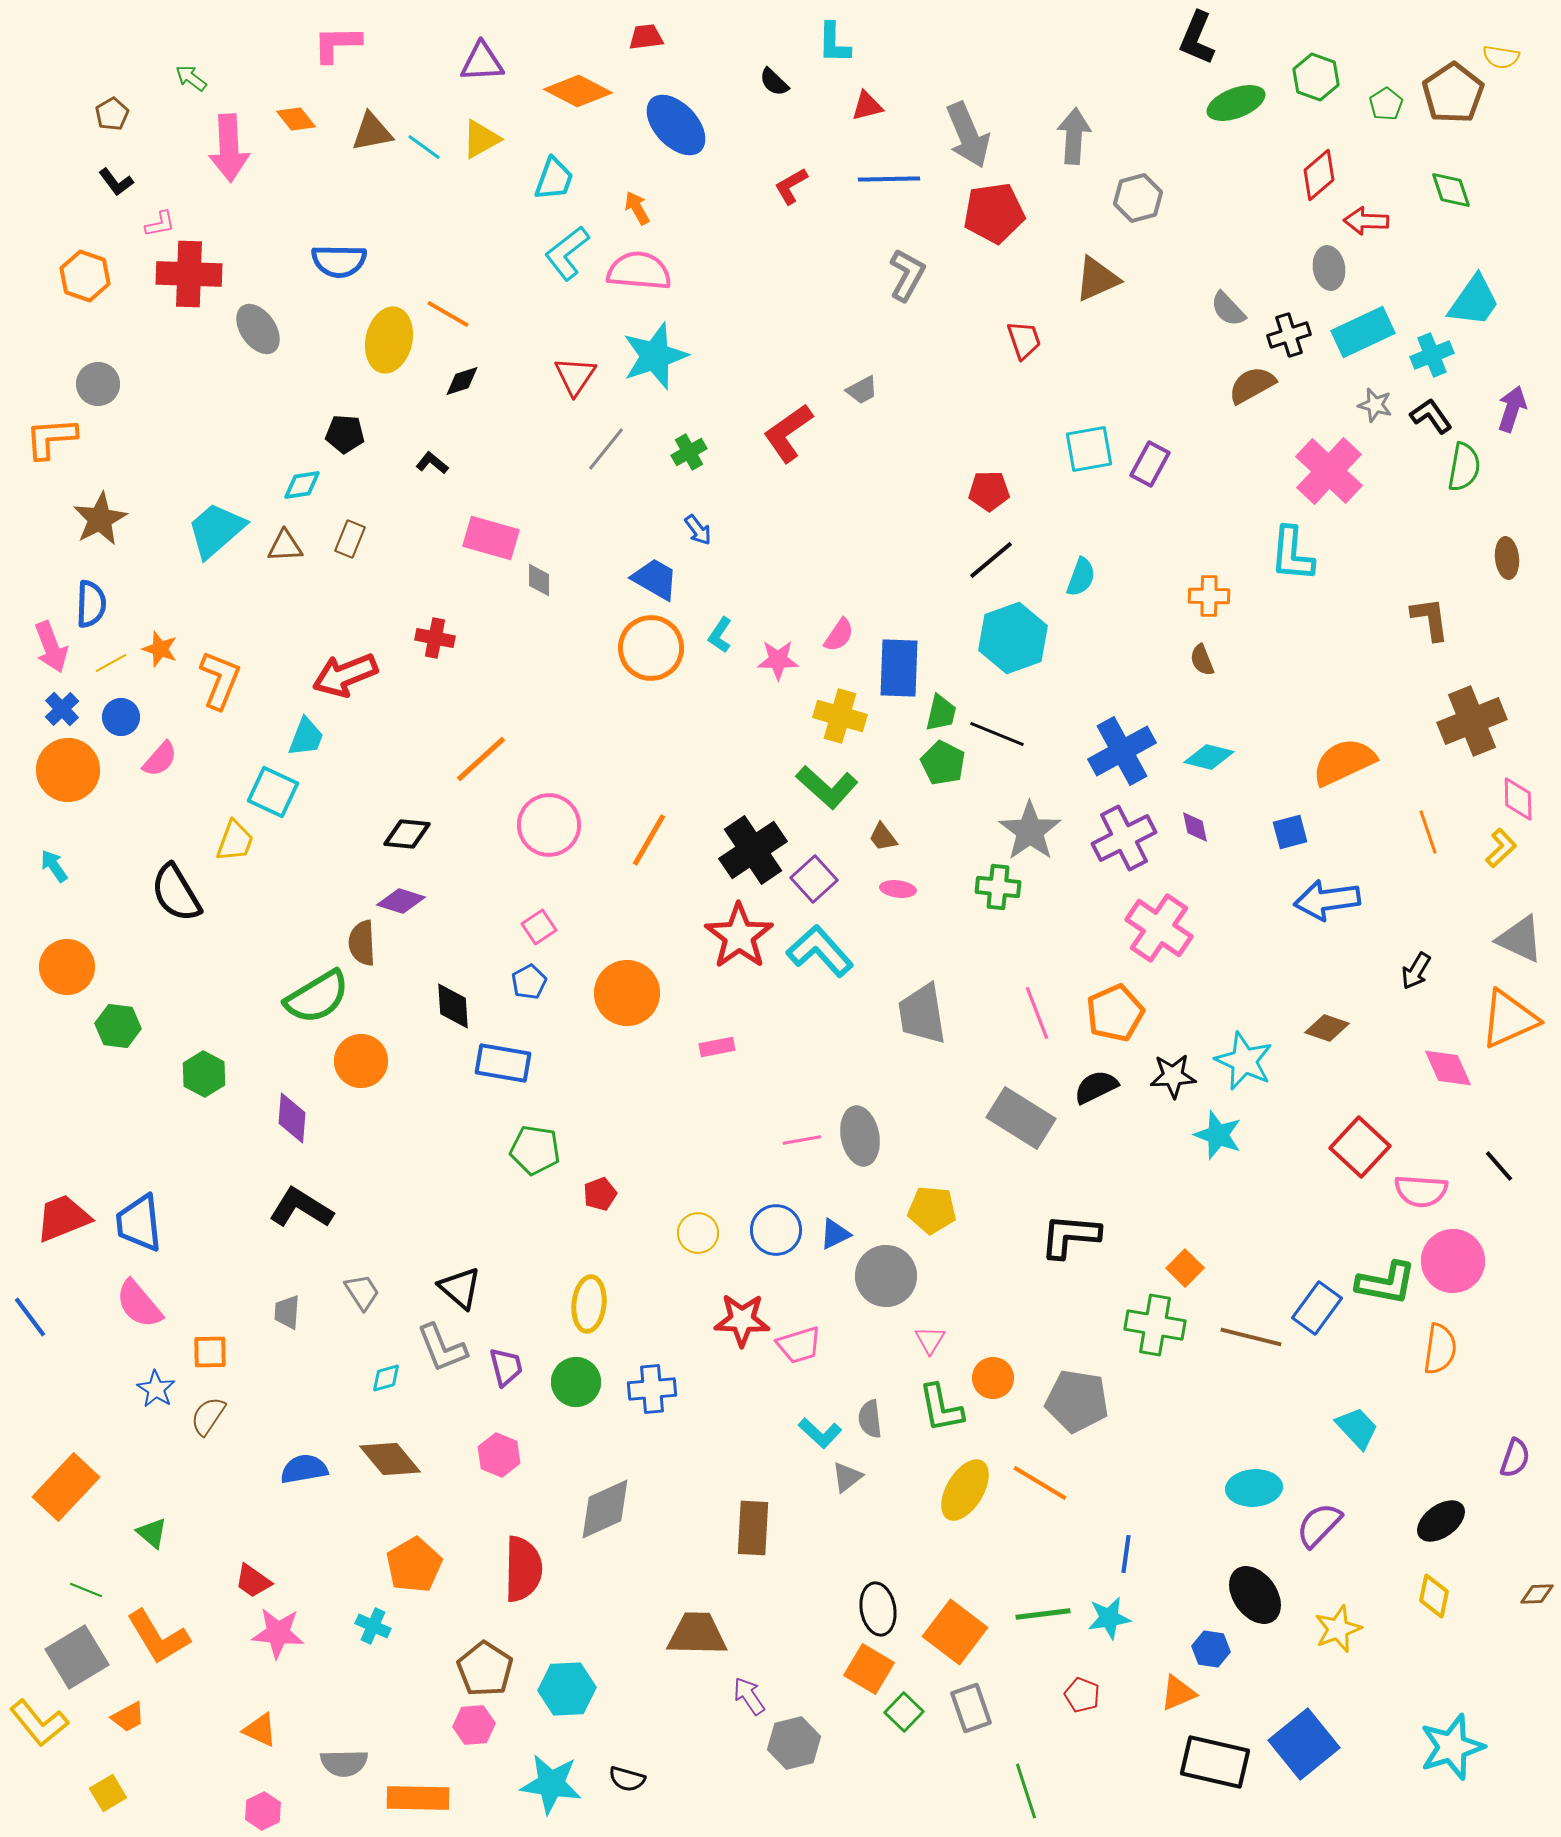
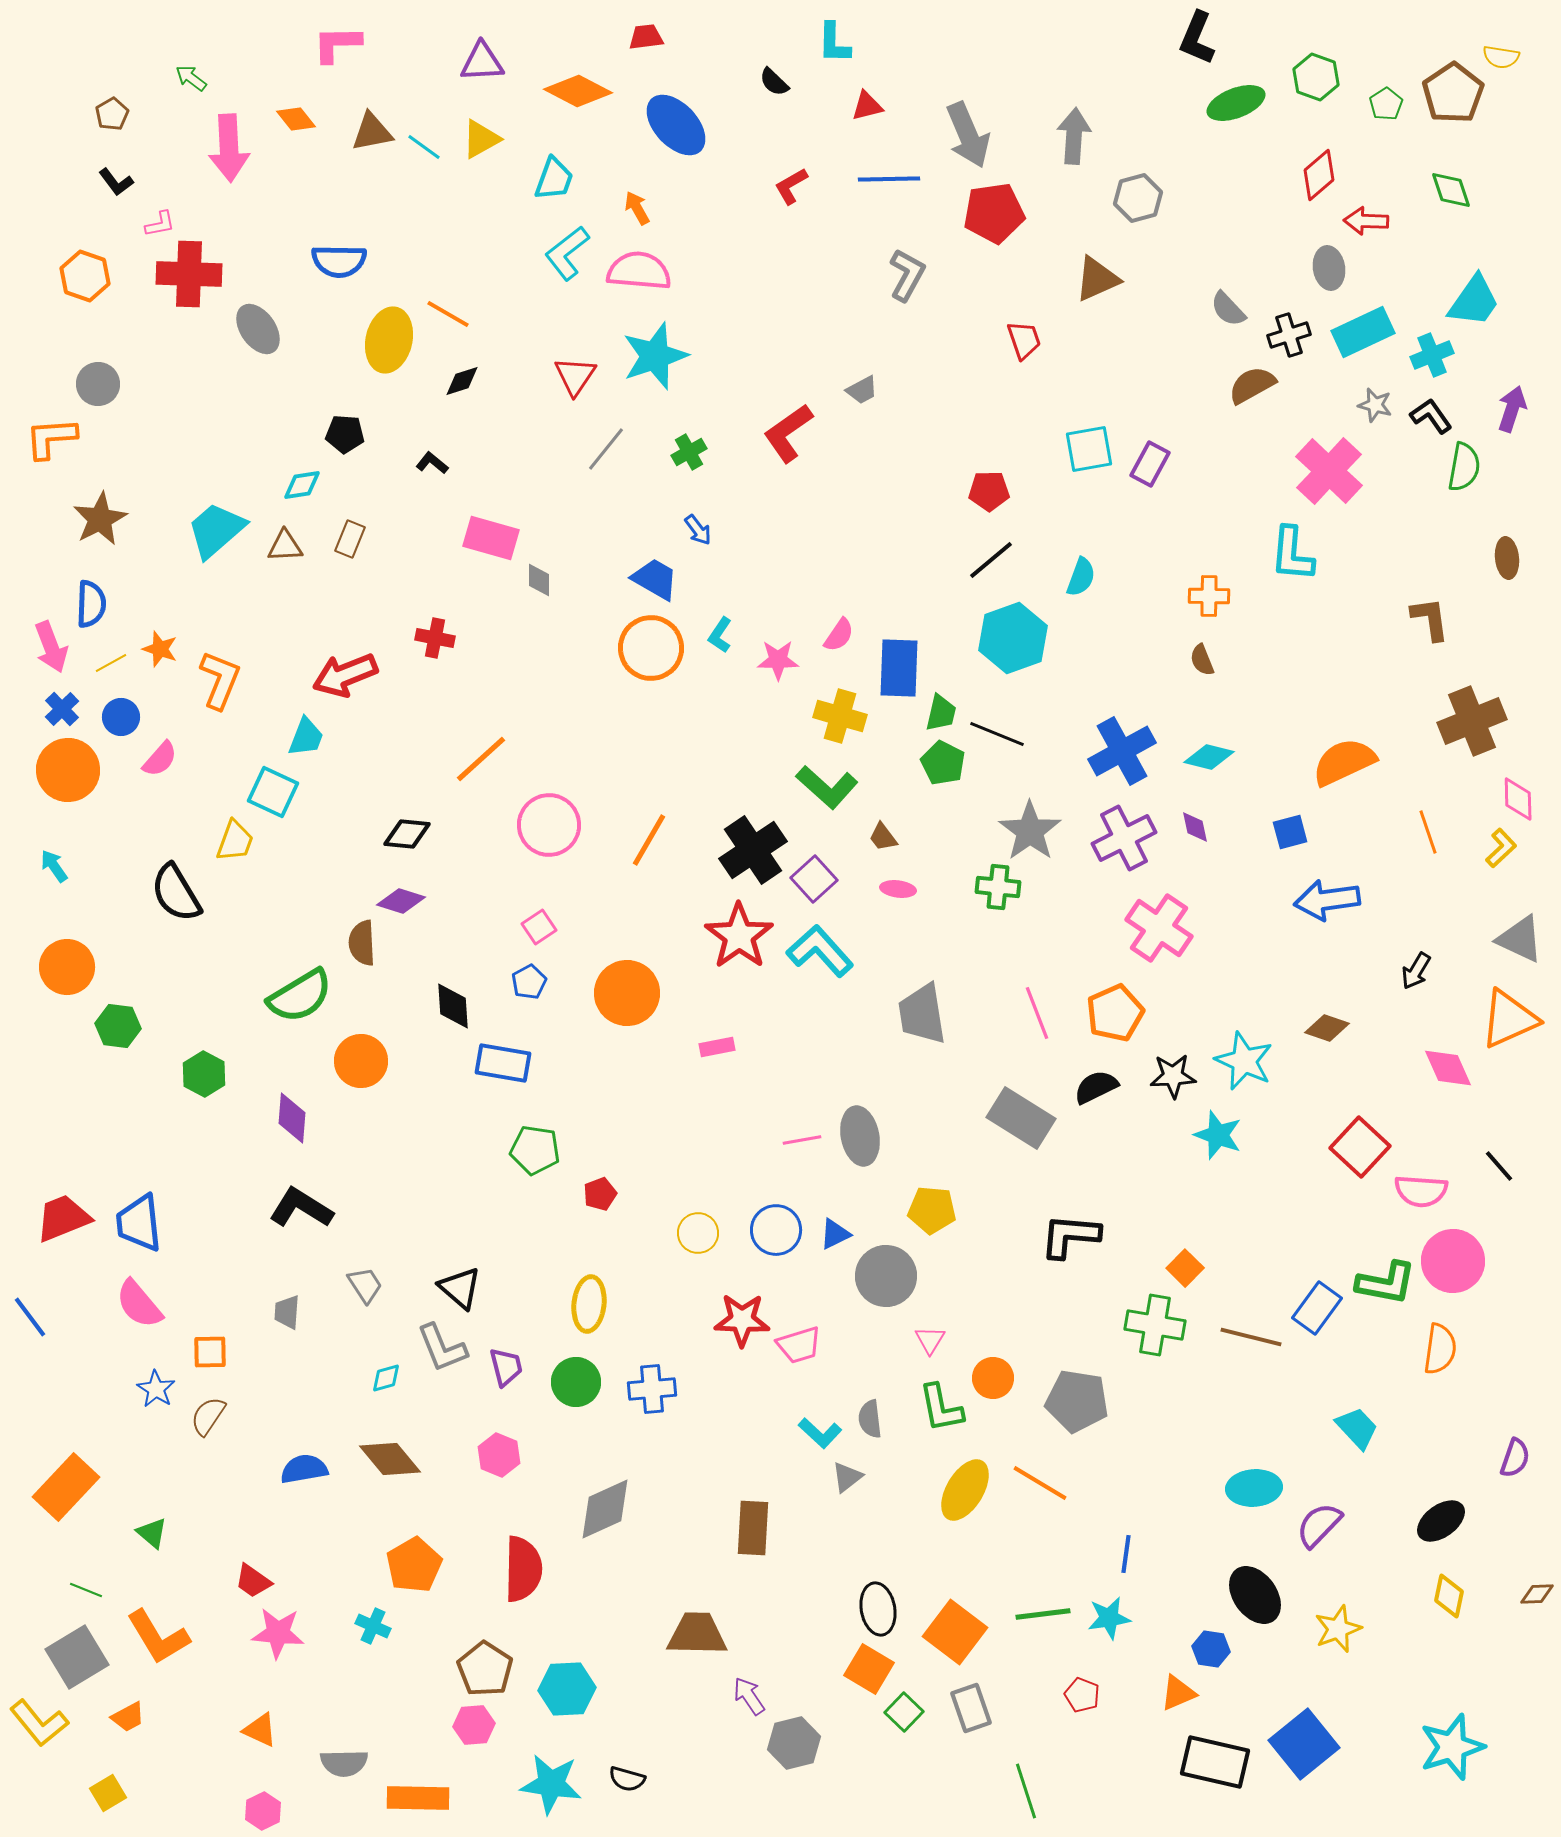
green semicircle at (317, 997): moved 17 px left, 1 px up
gray trapezoid at (362, 1292): moved 3 px right, 7 px up
yellow diamond at (1434, 1596): moved 15 px right
